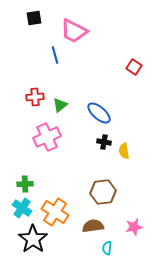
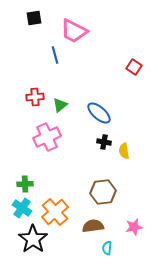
orange cross: rotated 16 degrees clockwise
